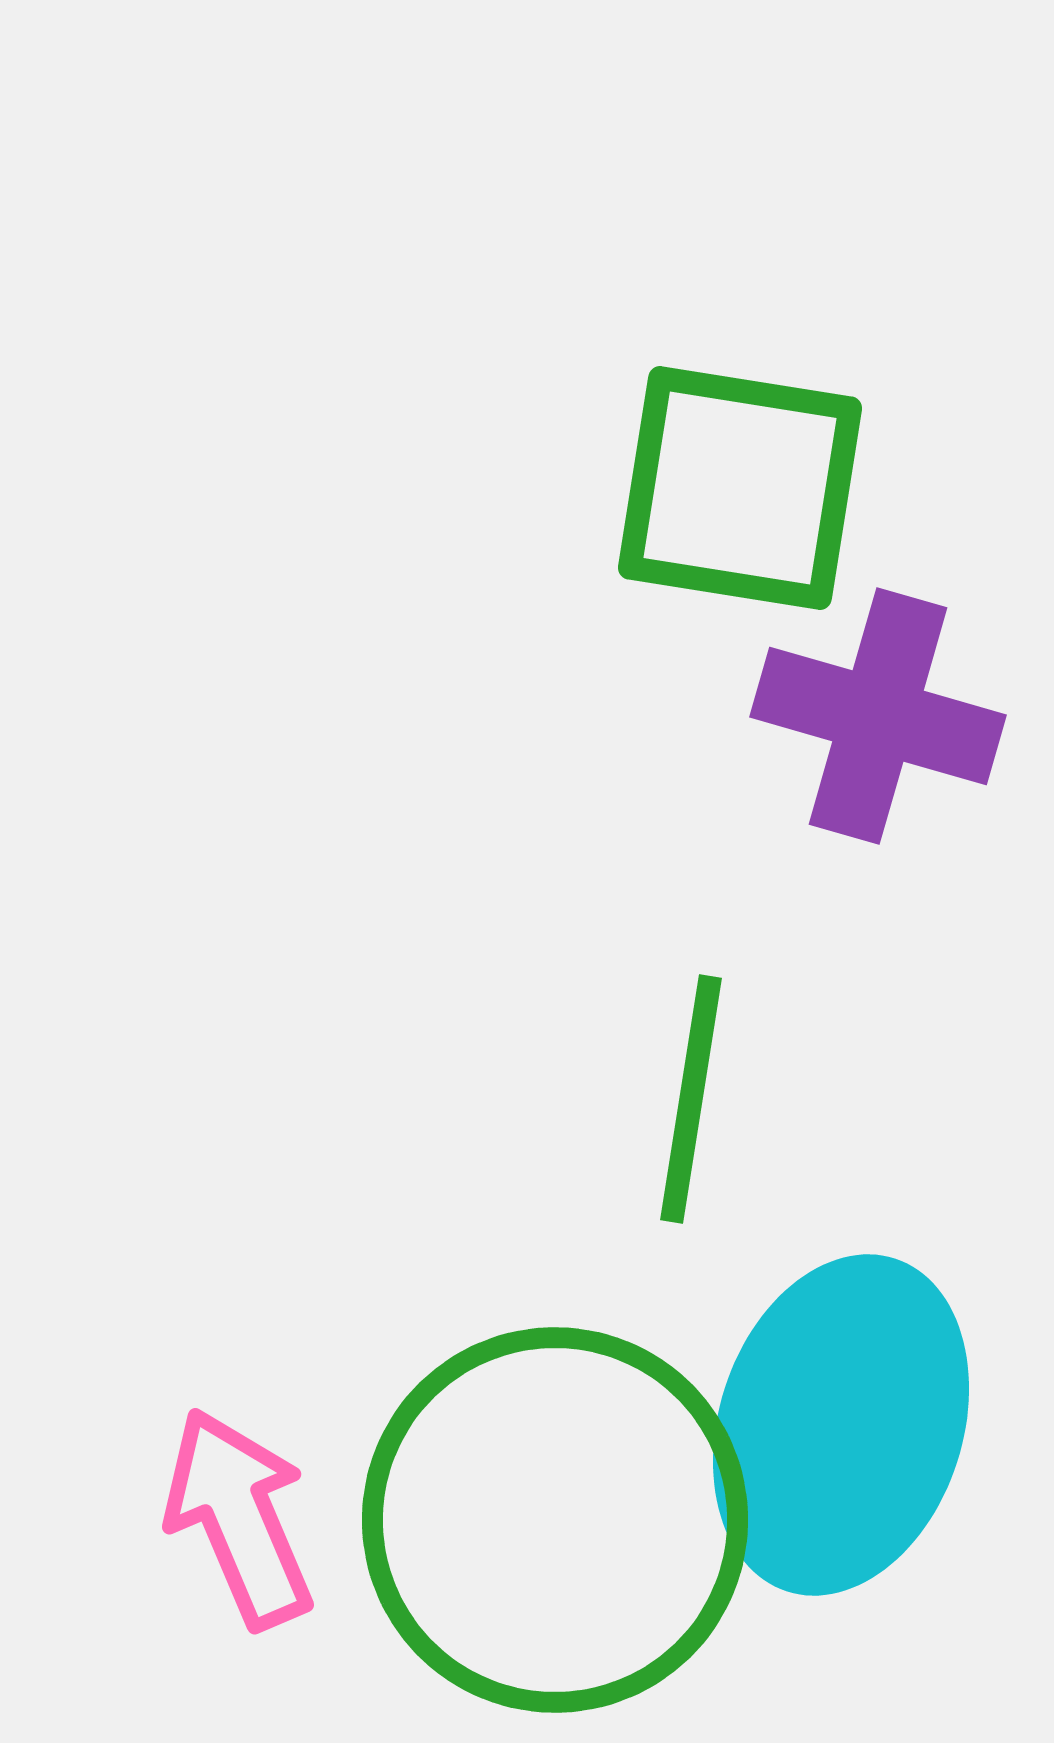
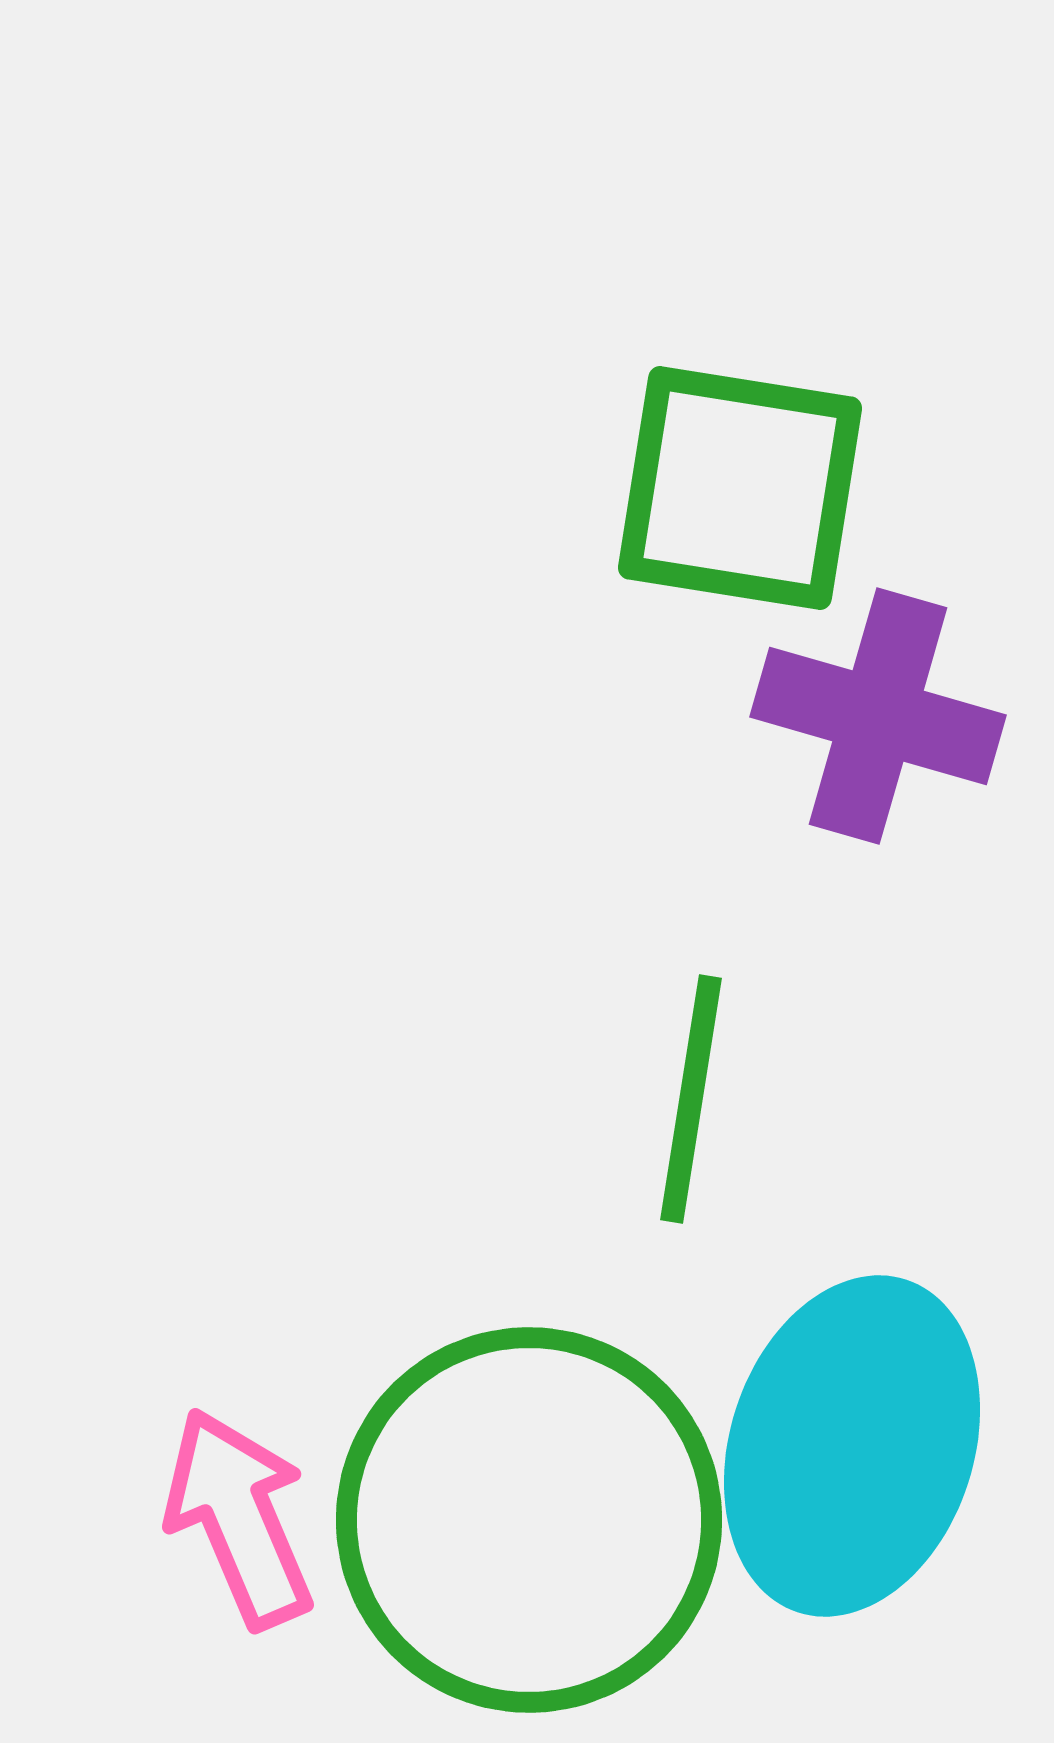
cyan ellipse: moved 11 px right, 21 px down
green circle: moved 26 px left
